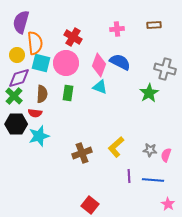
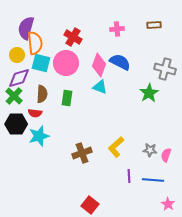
purple semicircle: moved 5 px right, 6 px down
green rectangle: moved 1 px left, 5 px down
